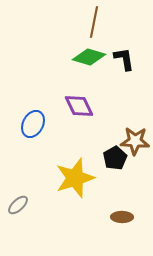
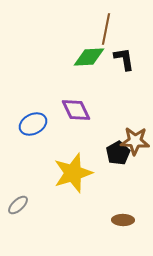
brown line: moved 12 px right, 7 px down
green diamond: rotated 20 degrees counterclockwise
purple diamond: moved 3 px left, 4 px down
blue ellipse: rotated 36 degrees clockwise
black pentagon: moved 3 px right, 5 px up
yellow star: moved 2 px left, 5 px up
brown ellipse: moved 1 px right, 3 px down
